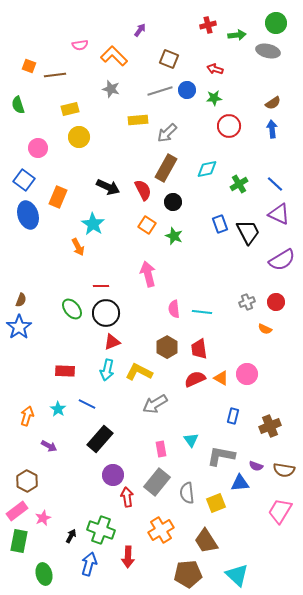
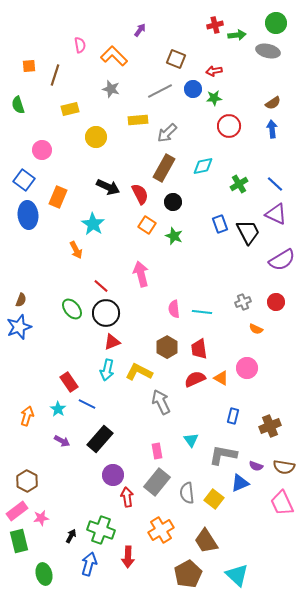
red cross at (208, 25): moved 7 px right
pink semicircle at (80, 45): rotated 91 degrees counterclockwise
brown square at (169, 59): moved 7 px right
orange square at (29, 66): rotated 24 degrees counterclockwise
red arrow at (215, 69): moved 1 px left, 2 px down; rotated 28 degrees counterclockwise
brown line at (55, 75): rotated 65 degrees counterclockwise
blue circle at (187, 90): moved 6 px right, 1 px up
gray line at (160, 91): rotated 10 degrees counterclockwise
yellow circle at (79, 137): moved 17 px right
pink circle at (38, 148): moved 4 px right, 2 px down
brown rectangle at (166, 168): moved 2 px left
cyan diamond at (207, 169): moved 4 px left, 3 px up
red semicircle at (143, 190): moved 3 px left, 4 px down
purple triangle at (279, 214): moved 3 px left
blue ellipse at (28, 215): rotated 12 degrees clockwise
orange arrow at (78, 247): moved 2 px left, 3 px down
pink arrow at (148, 274): moved 7 px left
red line at (101, 286): rotated 42 degrees clockwise
gray cross at (247, 302): moved 4 px left
blue star at (19, 327): rotated 15 degrees clockwise
orange semicircle at (265, 329): moved 9 px left
red rectangle at (65, 371): moved 4 px right, 11 px down; rotated 54 degrees clockwise
pink circle at (247, 374): moved 6 px up
gray arrow at (155, 404): moved 6 px right, 2 px up; rotated 95 degrees clockwise
purple arrow at (49, 446): moved 13 px right, 5 px up
pink rectangle at (161, 449): moved 4 px left, 2 px down
gray L-shape at (221, 456): moved 2 px right, 1 px up
brown semicircle at (284, 470): moved 3 px up
blue triangle at (240, 483): rotated 18 degrees counterclockwise
yellow square at (216, 503): moved 2 px left, 4 px up; rotated 30 degrees counterclockwise
pink trapezoid at (280, 511): moved 2 px right, 8 px up; rotated 56 degrees counterclockwise
pink star at (43, 518): moved 2 px left; rotated 14 degrees clockwise
green rectangle at (19, 541): rotated 25 degrees counterclockwise
brown pentagon at (188, 574): rotated 24 degrees counterclockwise
